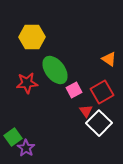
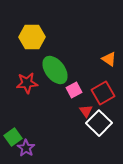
red square: moved 1 px right, 1 px down
